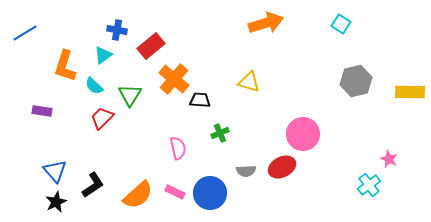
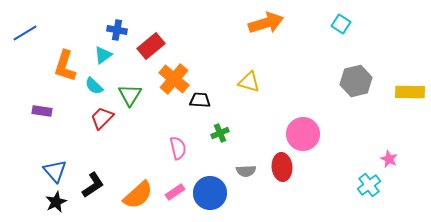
red ellipse: rotated 68 degrees counterclockwise
pink rectangle: rotated 60 degrees counterclockwise
